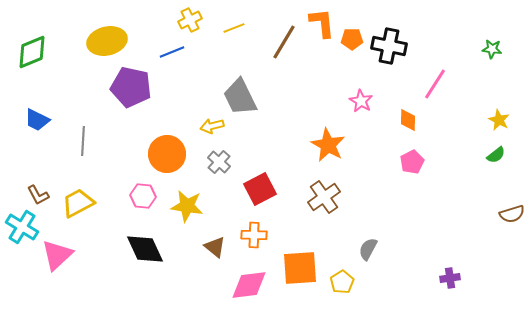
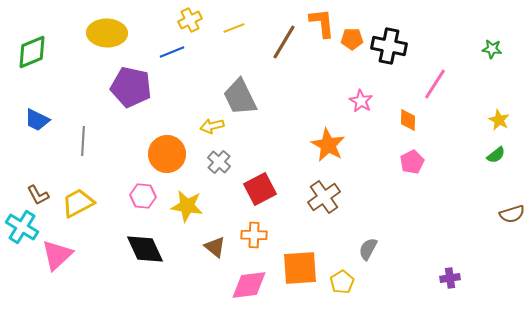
yellow ellipse at (107, 41): moved 8 px up; rotated 15 degrees clockwise
